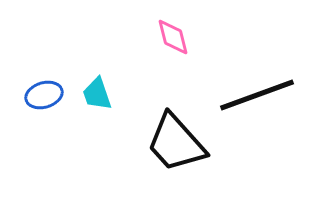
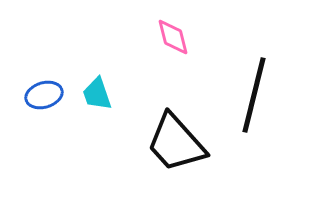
black line: moved 3 px left; rotated 56 degrees counterclockwise
